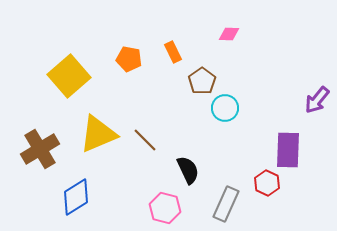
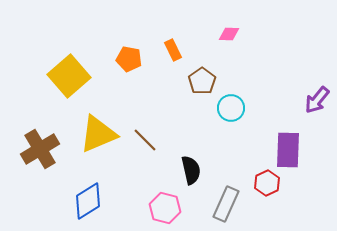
orange rectangle: moved 2 px up
cyan circle: moved 6 px right
black semicircle: moved 3 px right; rotated 12 degrees clockwise
red hexagon: rotated 10 degrees clockwise
blue diamond: moved 12 px right, 4 px down
